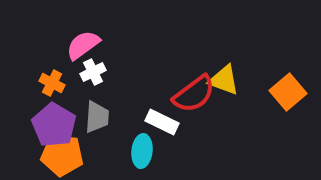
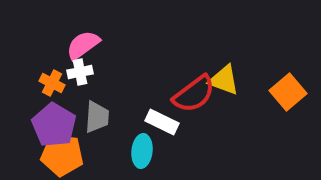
white cross: moved 13 px left; rotated 15 degrees clockwise
